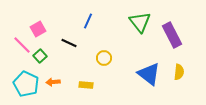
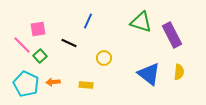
green triangle: moved 1 px right; rotated 35 degrees counterclockwise
pink square: rotated 21 degrees clockwise
